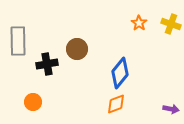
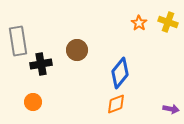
yellow cross: moved 3 px left, 2 px up
gray rectangle: rotated 8 degrees counterclockwise
brown circle: moved 1 px down
black cross: moved 6 px left
